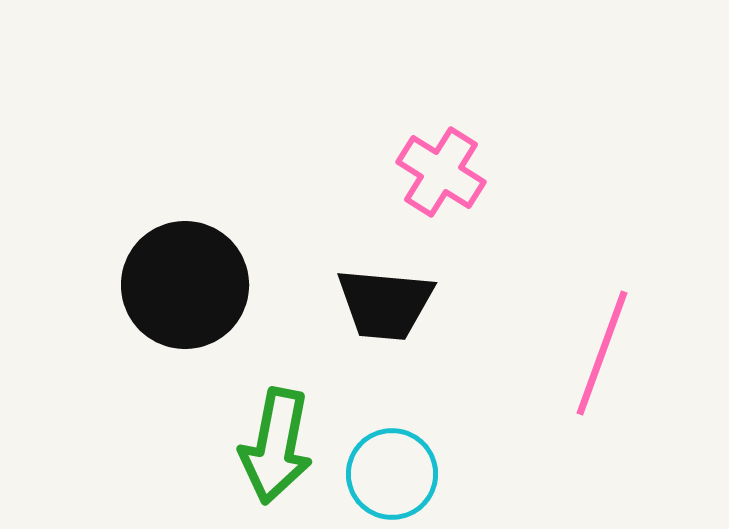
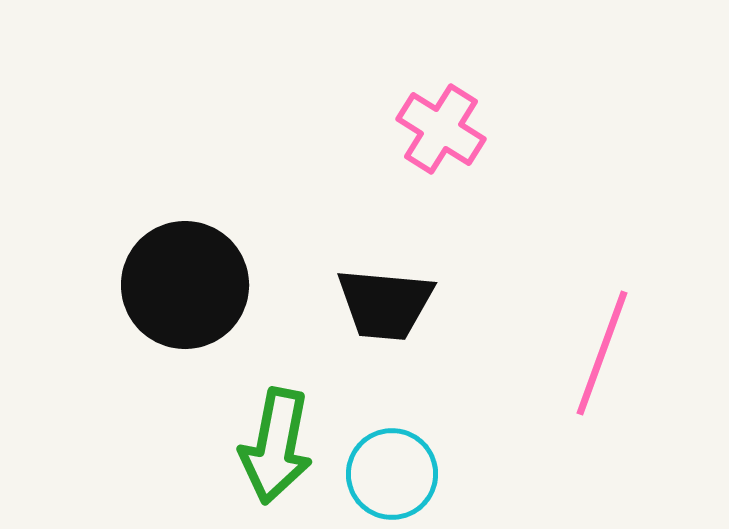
pink cross: moved 43 px up
